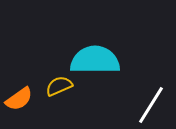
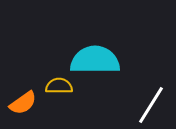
yellow semicircle: rotated 24 degrees clockwise
orange semicircle: moved 4 px right, 4 px down
